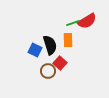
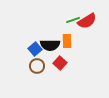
green line: moved 3 px up
orange rectangle: moved 1 px left, 1 px down
black semicircle: rotated 108 degrees clockwise
blue square: moved 1 px up; rotated 24 degrees clockwise
brown circle: moved 11 px left, 5 px up
